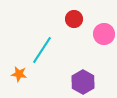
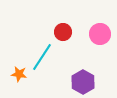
red circle: moved 11 px left, 13 px down
pink circle: moved 4 px left
cyan line: moved 7 px down
